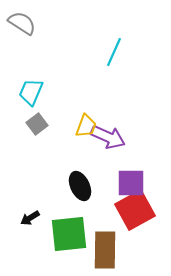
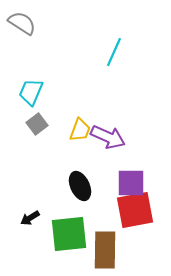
yellow trapezoid: moved 6 px left, 4 px down
red square: rotated 18 degrees clockwise
